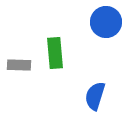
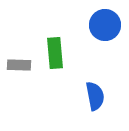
blue circle: moved 1 px left, 3 px down
blue semicircle: rotated 152 degrees clockwise
